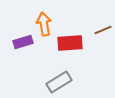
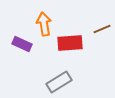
brown line: moved 1 px left, 1 px up
purple rectangle: moved 1 px left, 2 px down; rotated 42 degrees clockwise
